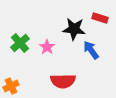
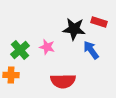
red rectangle: moved 1 px left, 4 px down
green cross: moved 7 px down
pink star: rotated 21 degrees counterclockwise
orange cross: moved 11 px up; rotated 28 degrees clockwise
